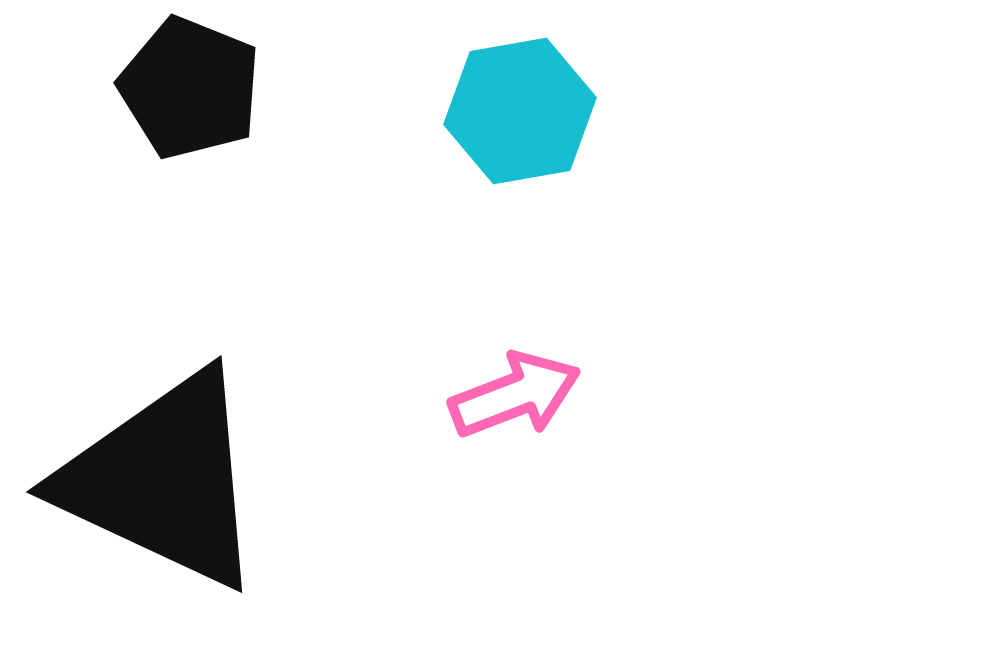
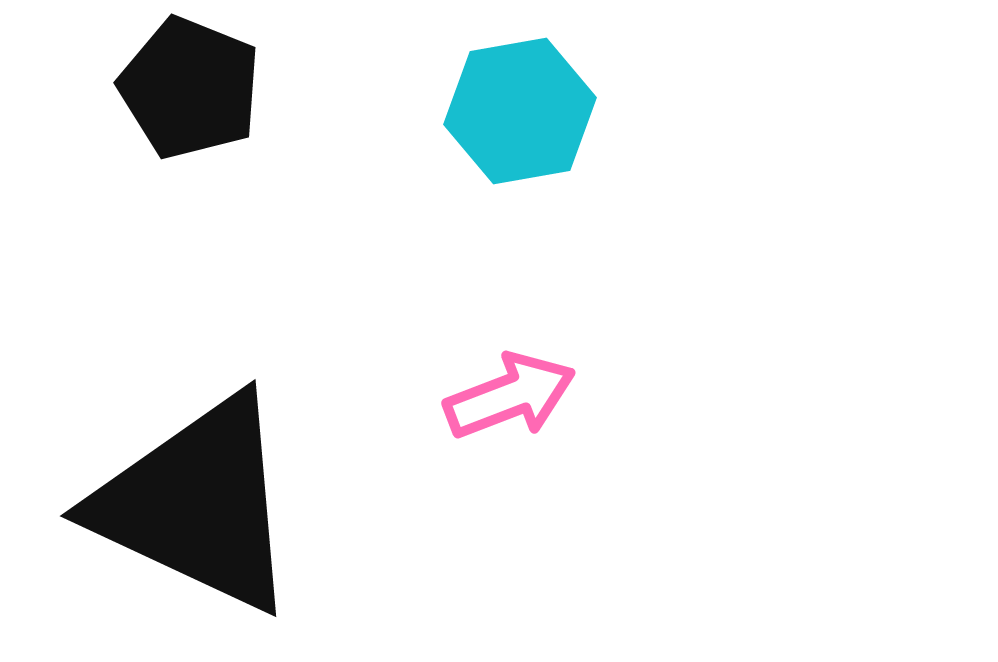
pink arrow: moved 5 px left, 1 px down
black triangle: moved 34 px right, 24 px down
